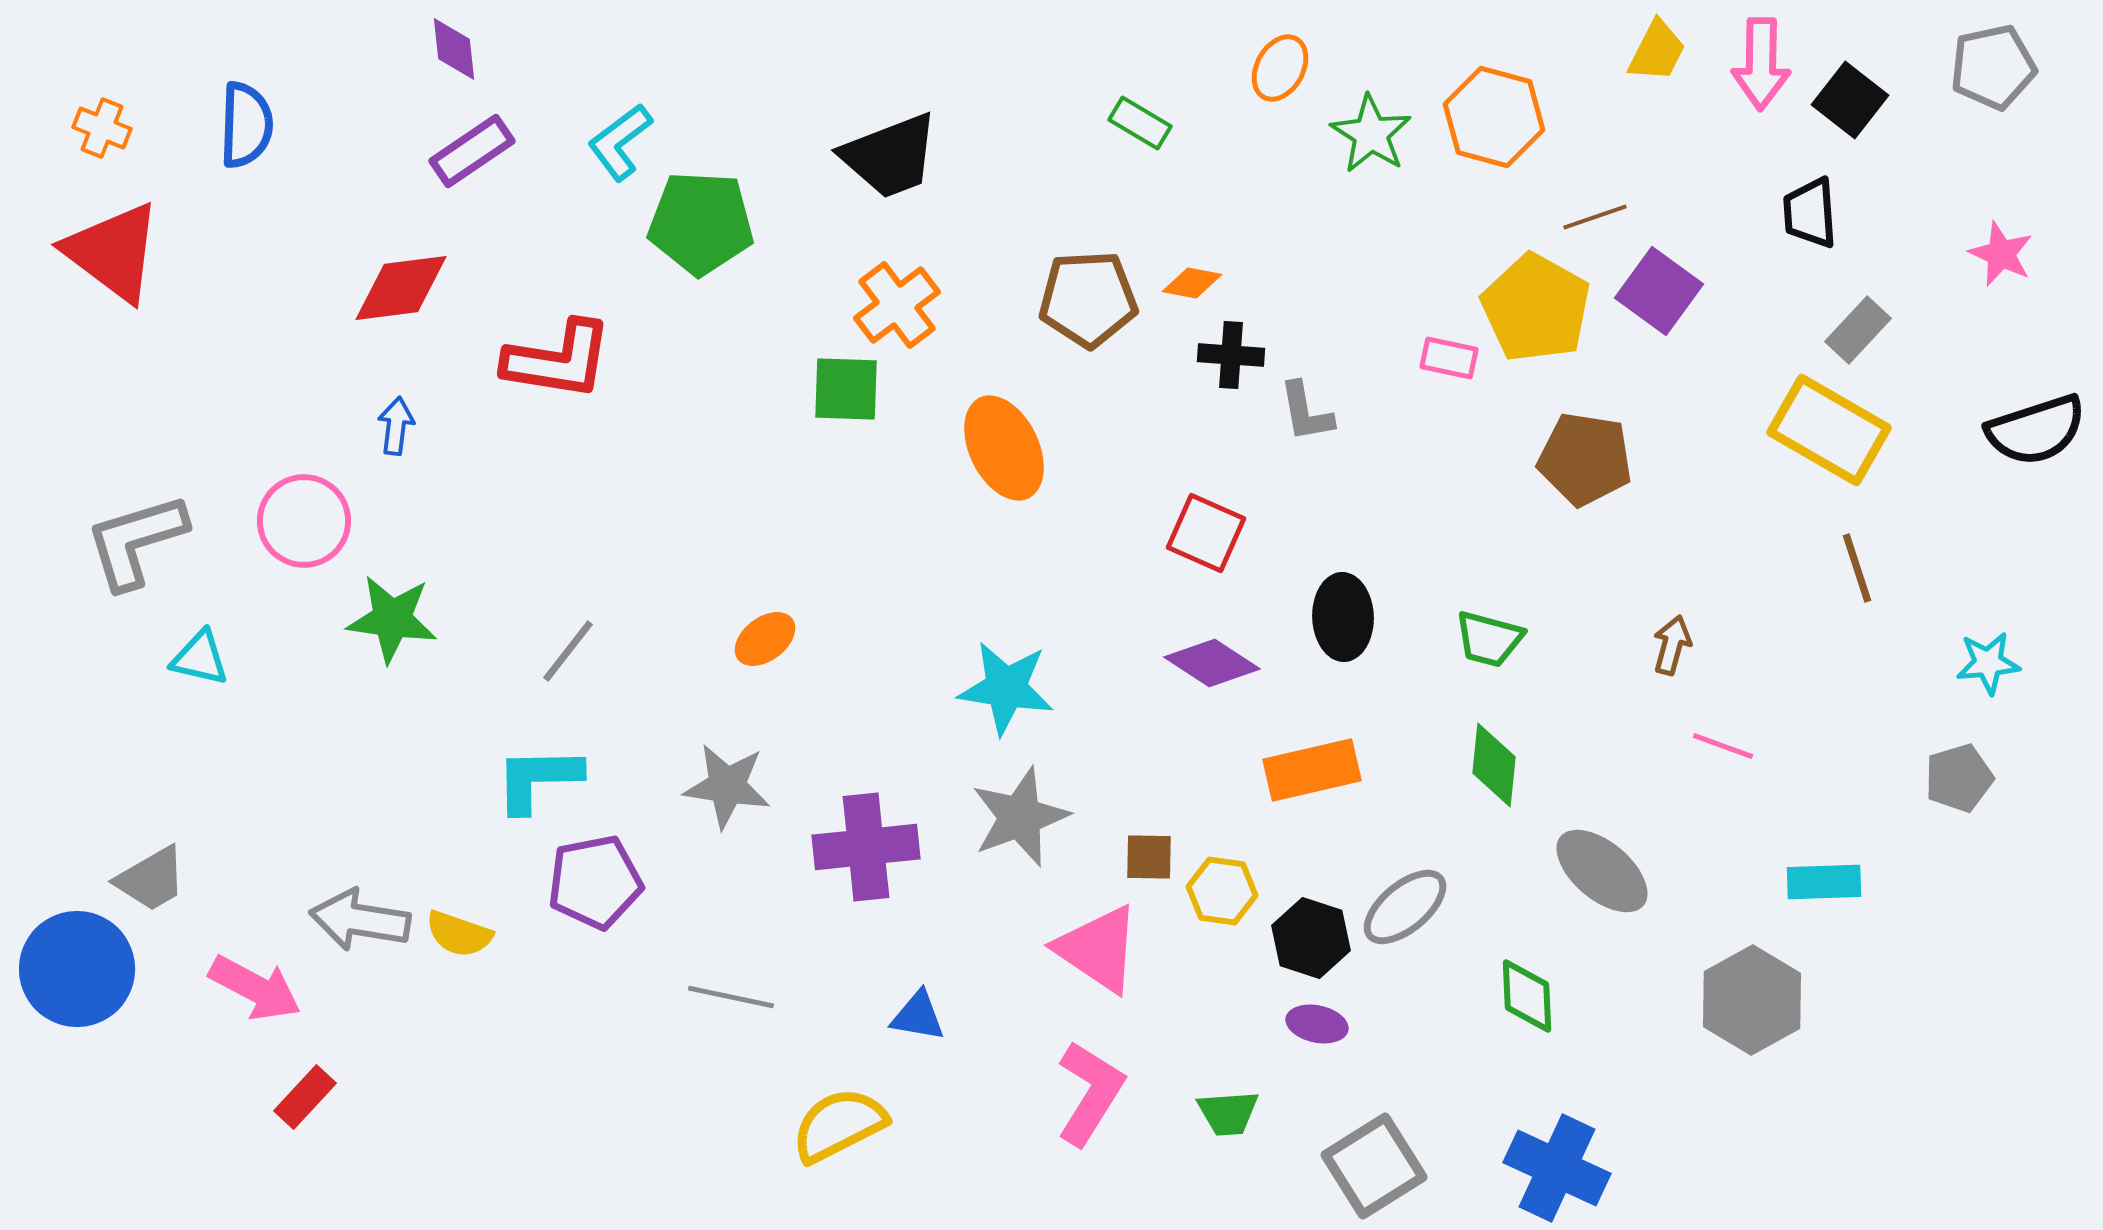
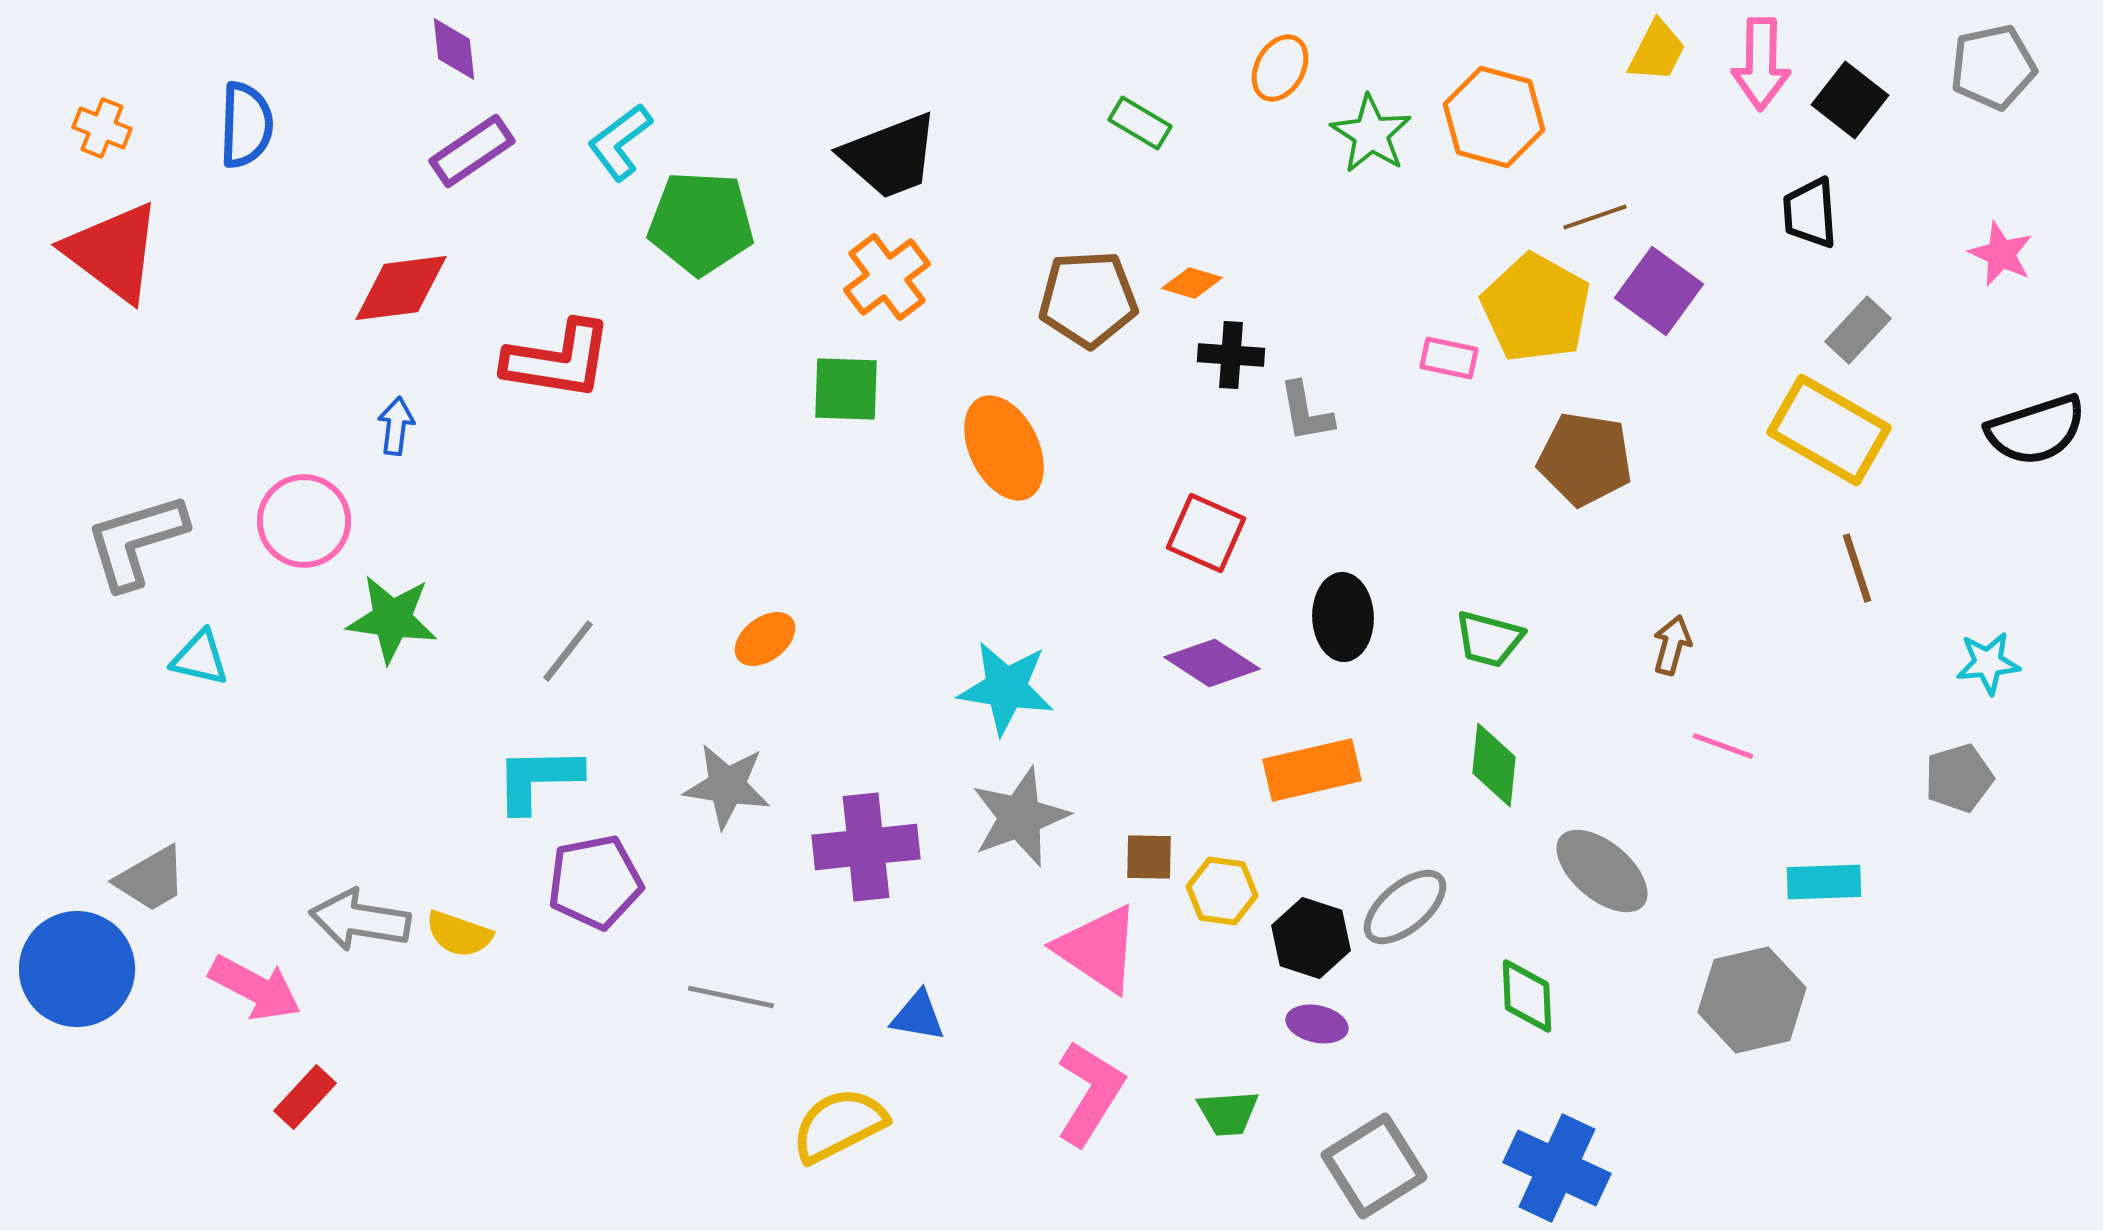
orange diamond at (1192, 283): rotated 6 degrees clockwise
orange cross at (897, 305): moved 10 px left, 28 px up
gray hexagon at (1752, 1000): rotated 16 degrees clockwise
